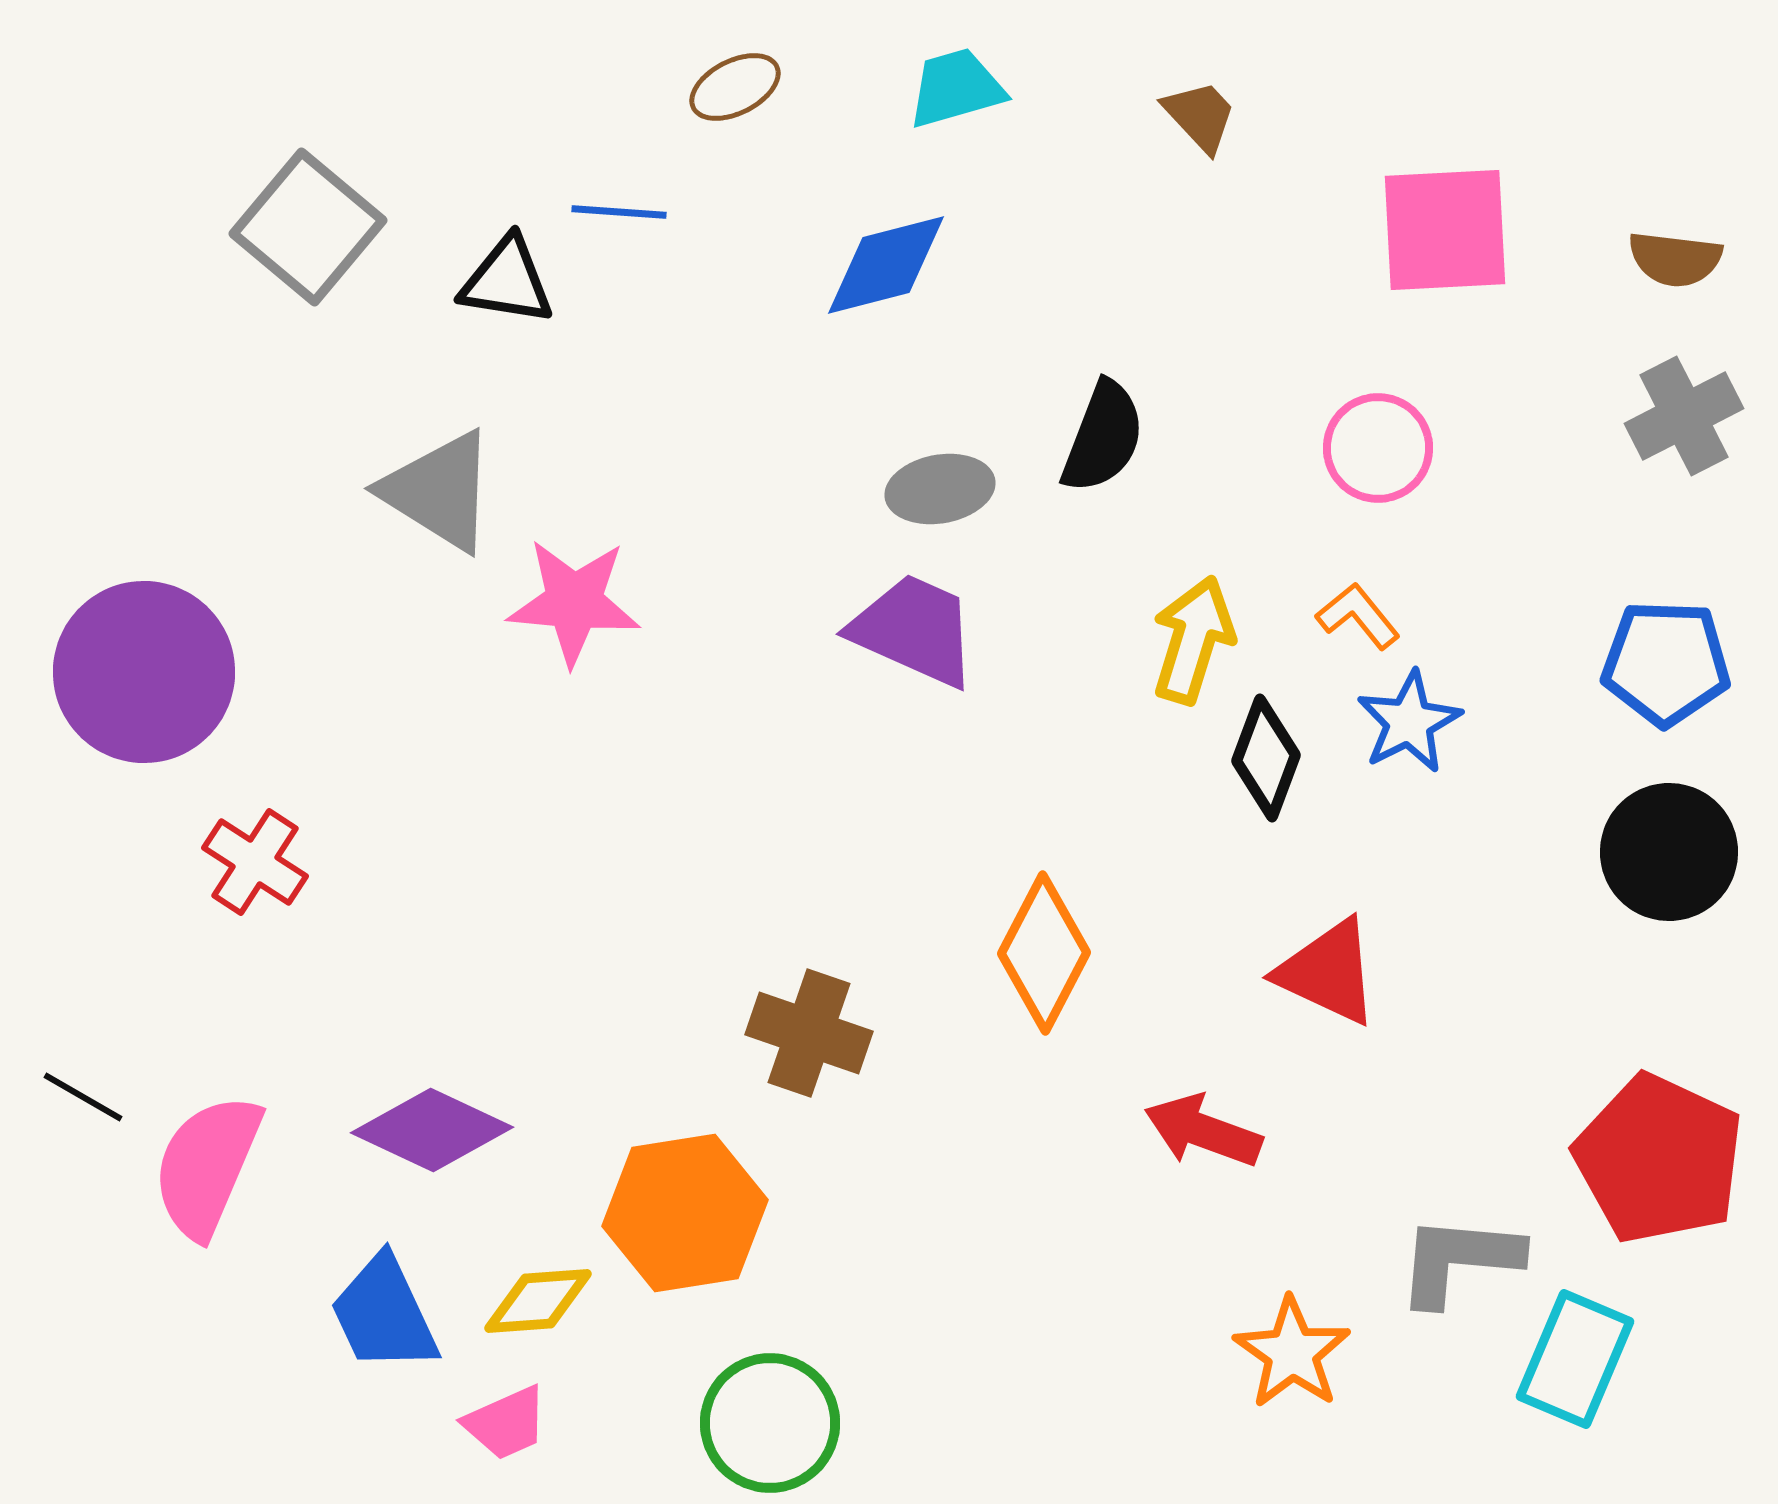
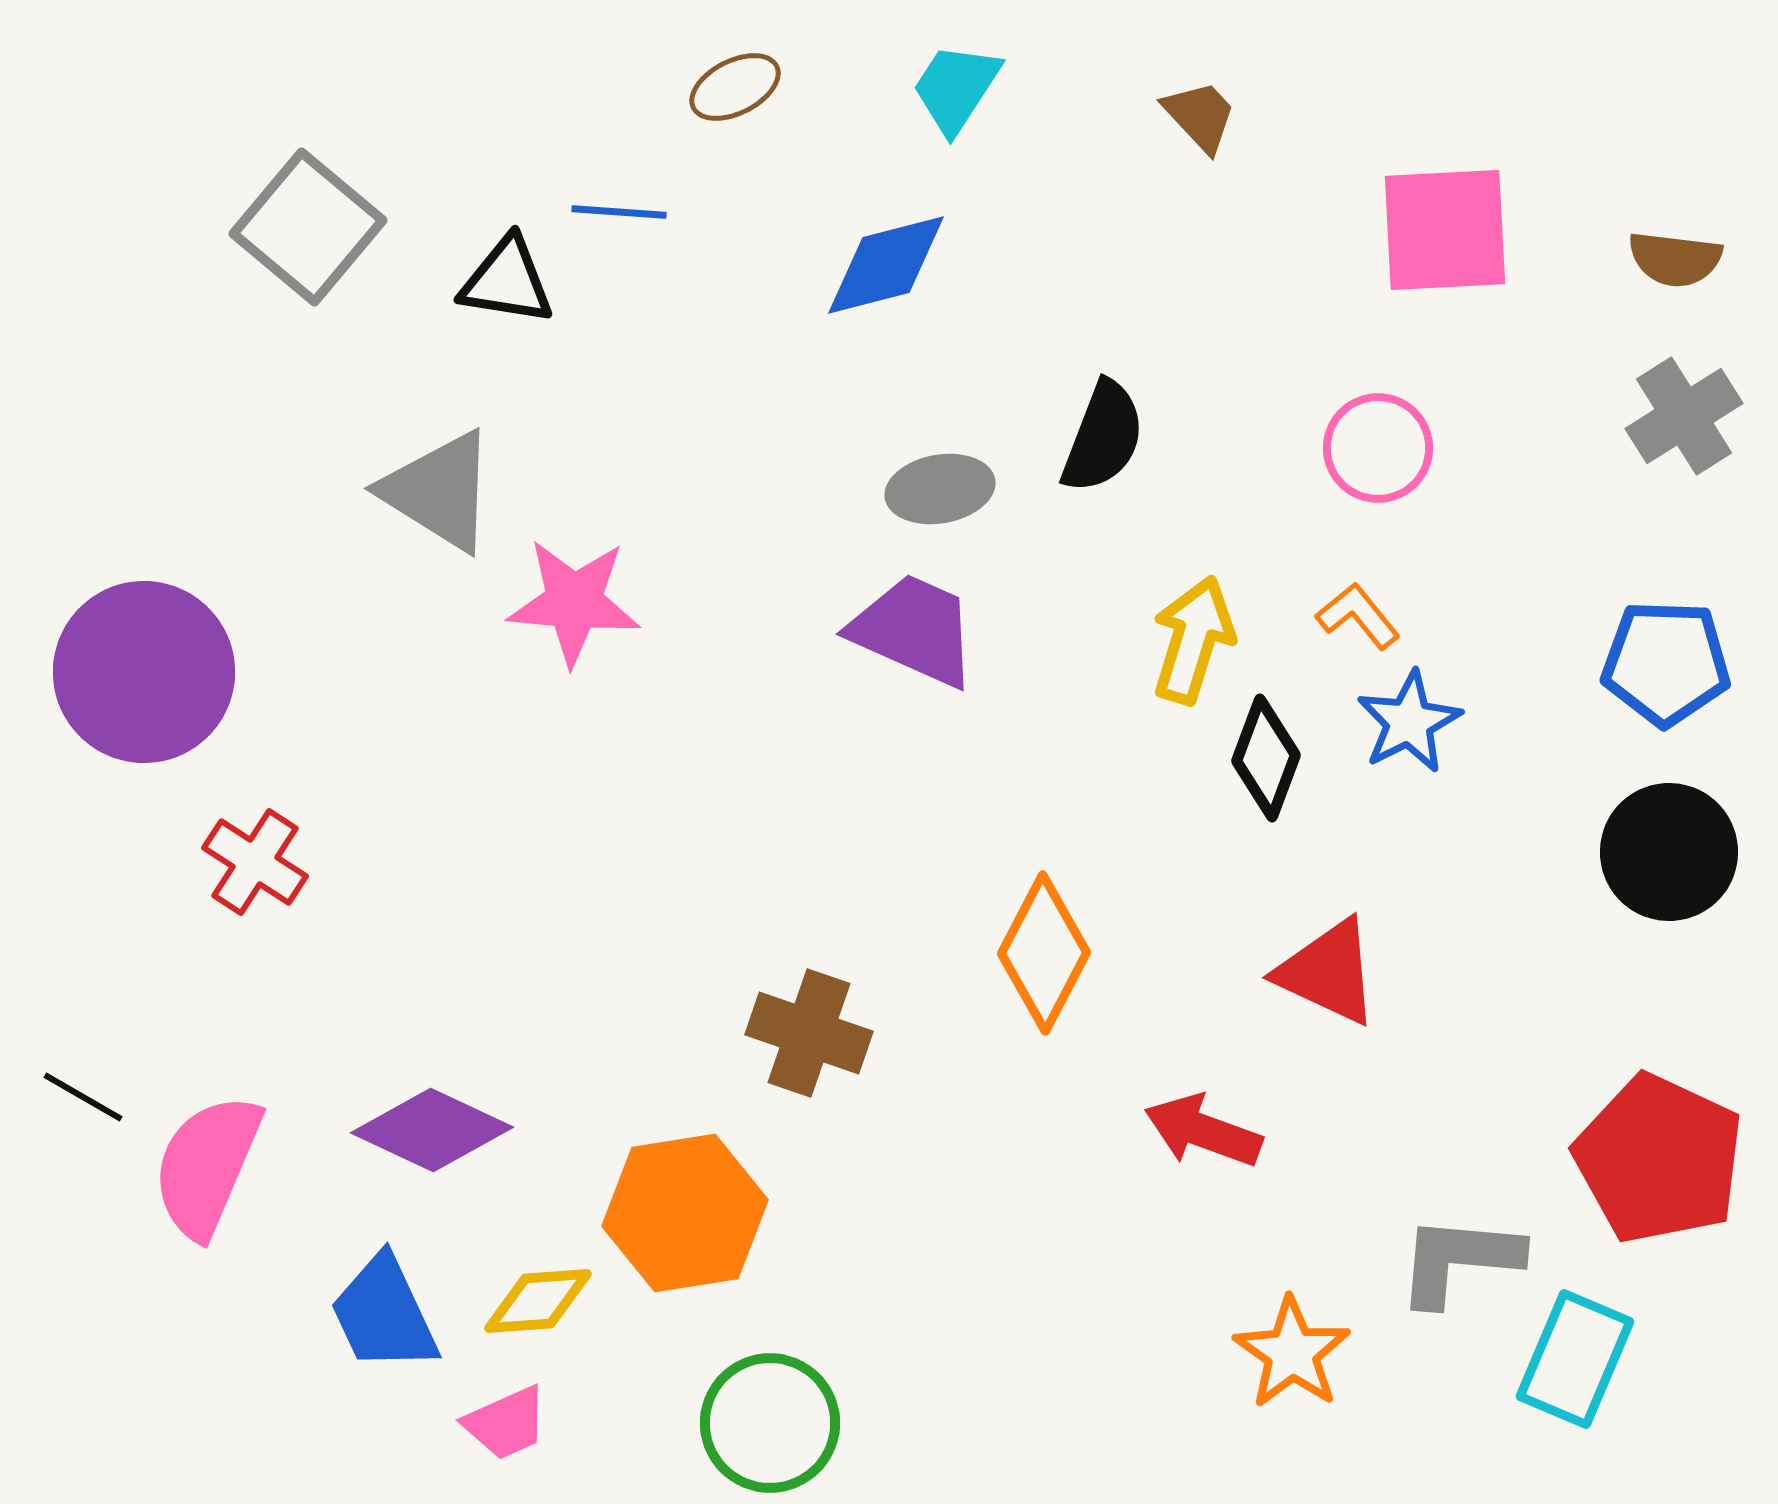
cyan trapezoid: rotated 41 degrees counterclockwise
gray cross: rotated 5 degrees counterclockwise
